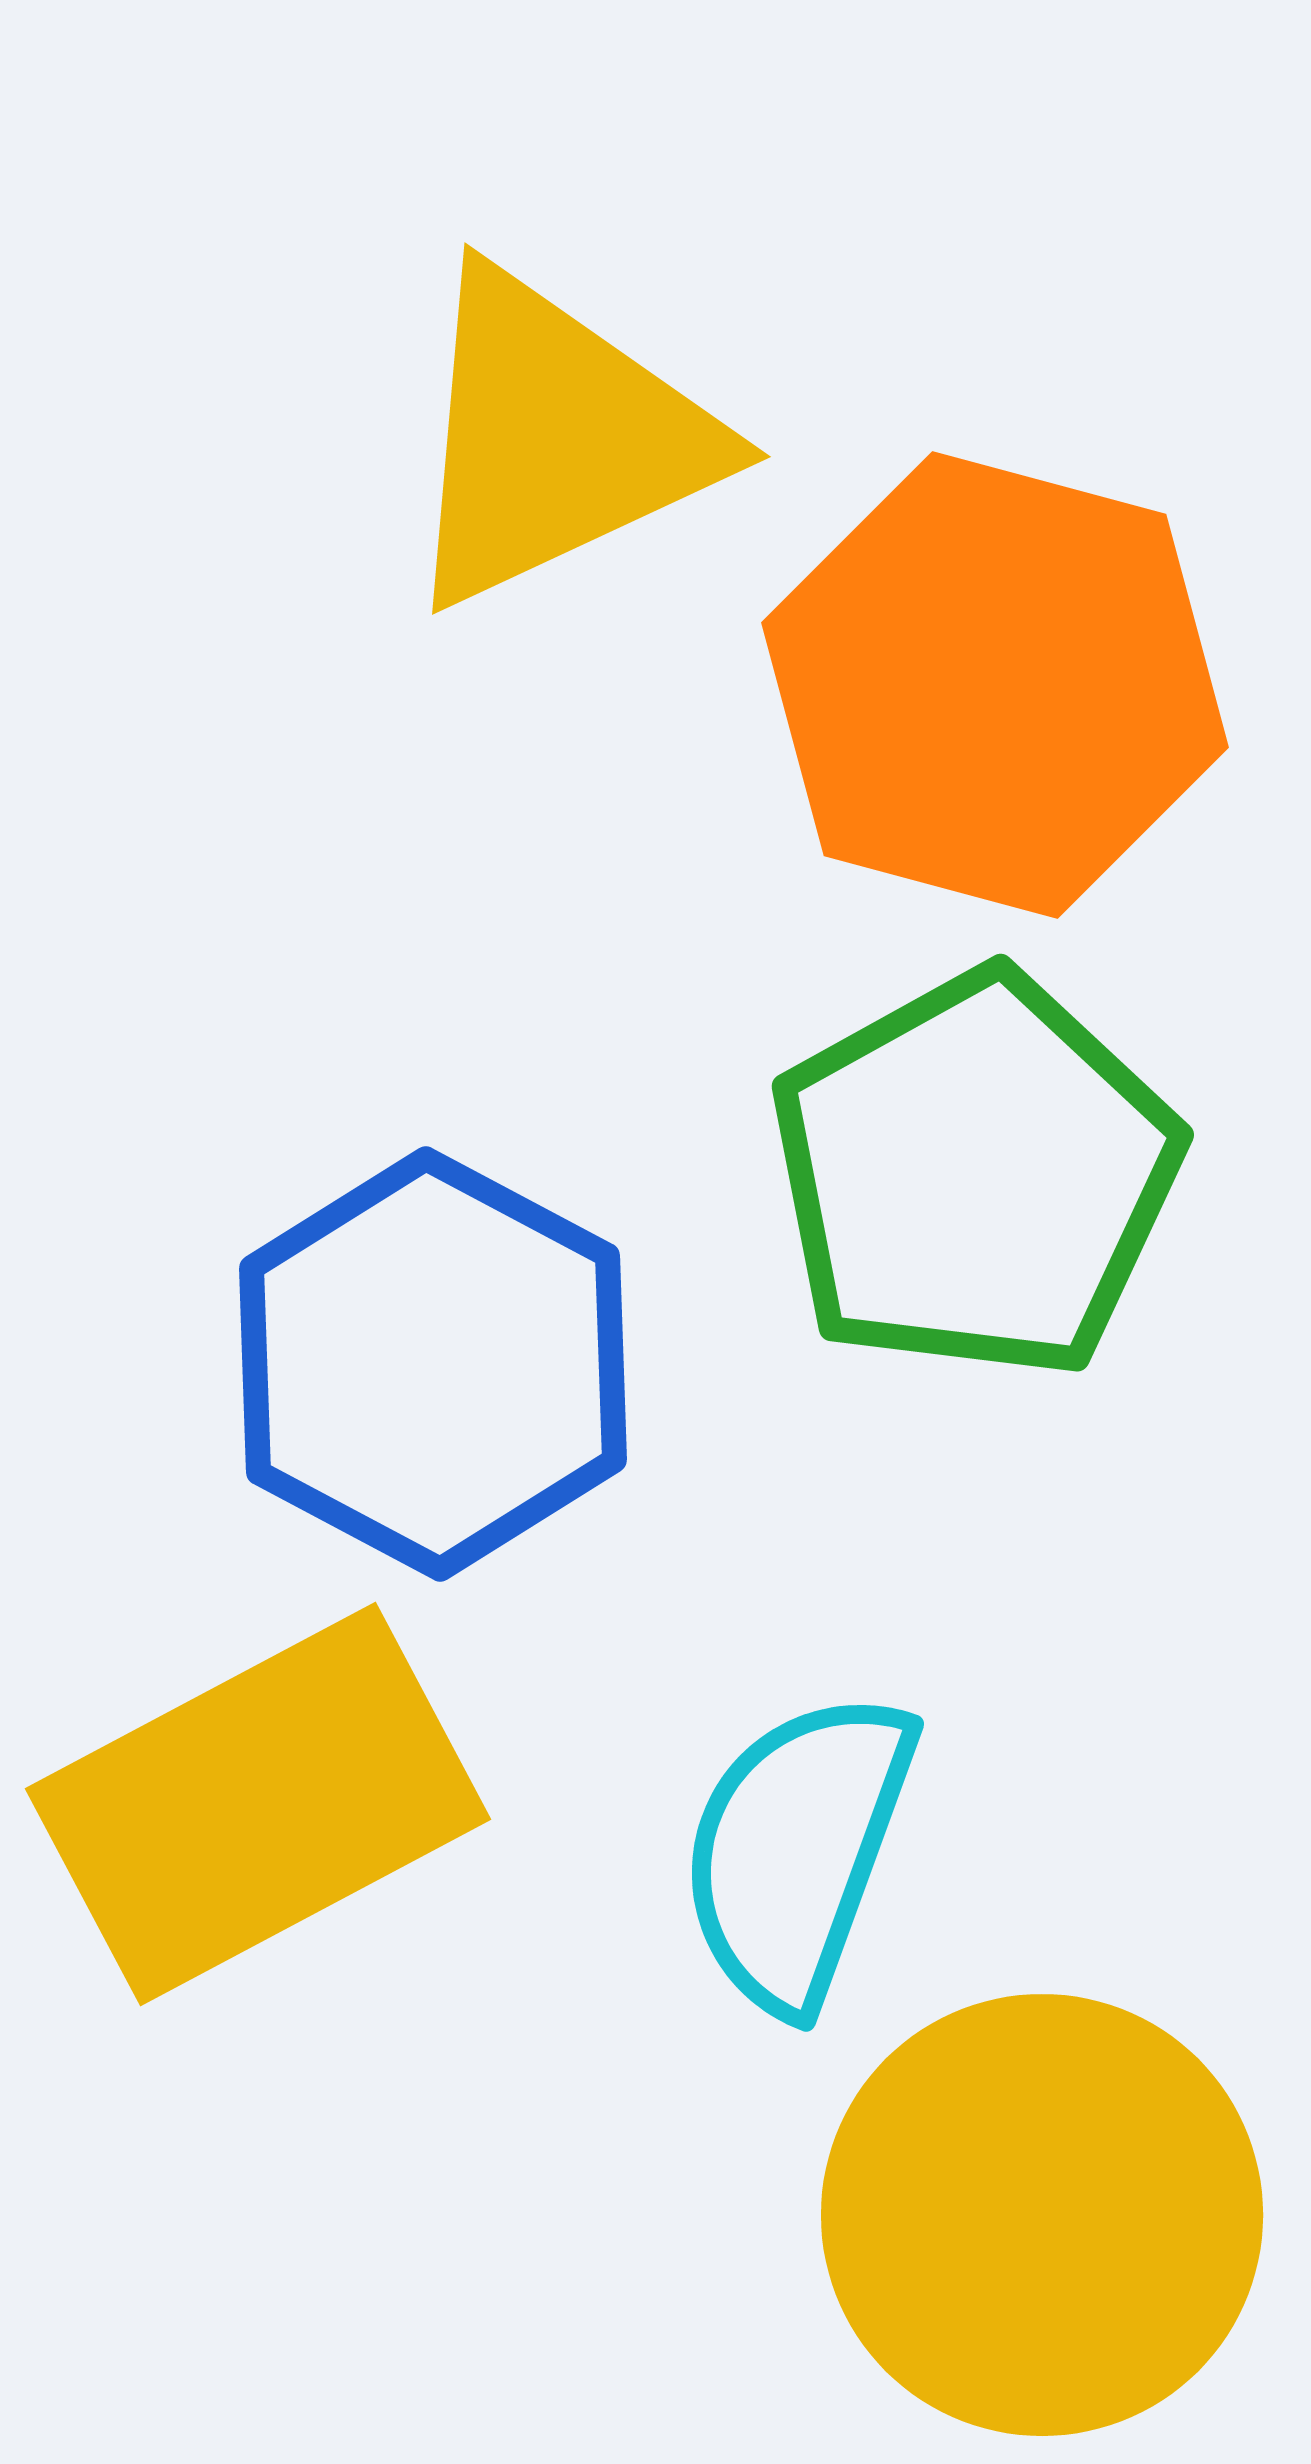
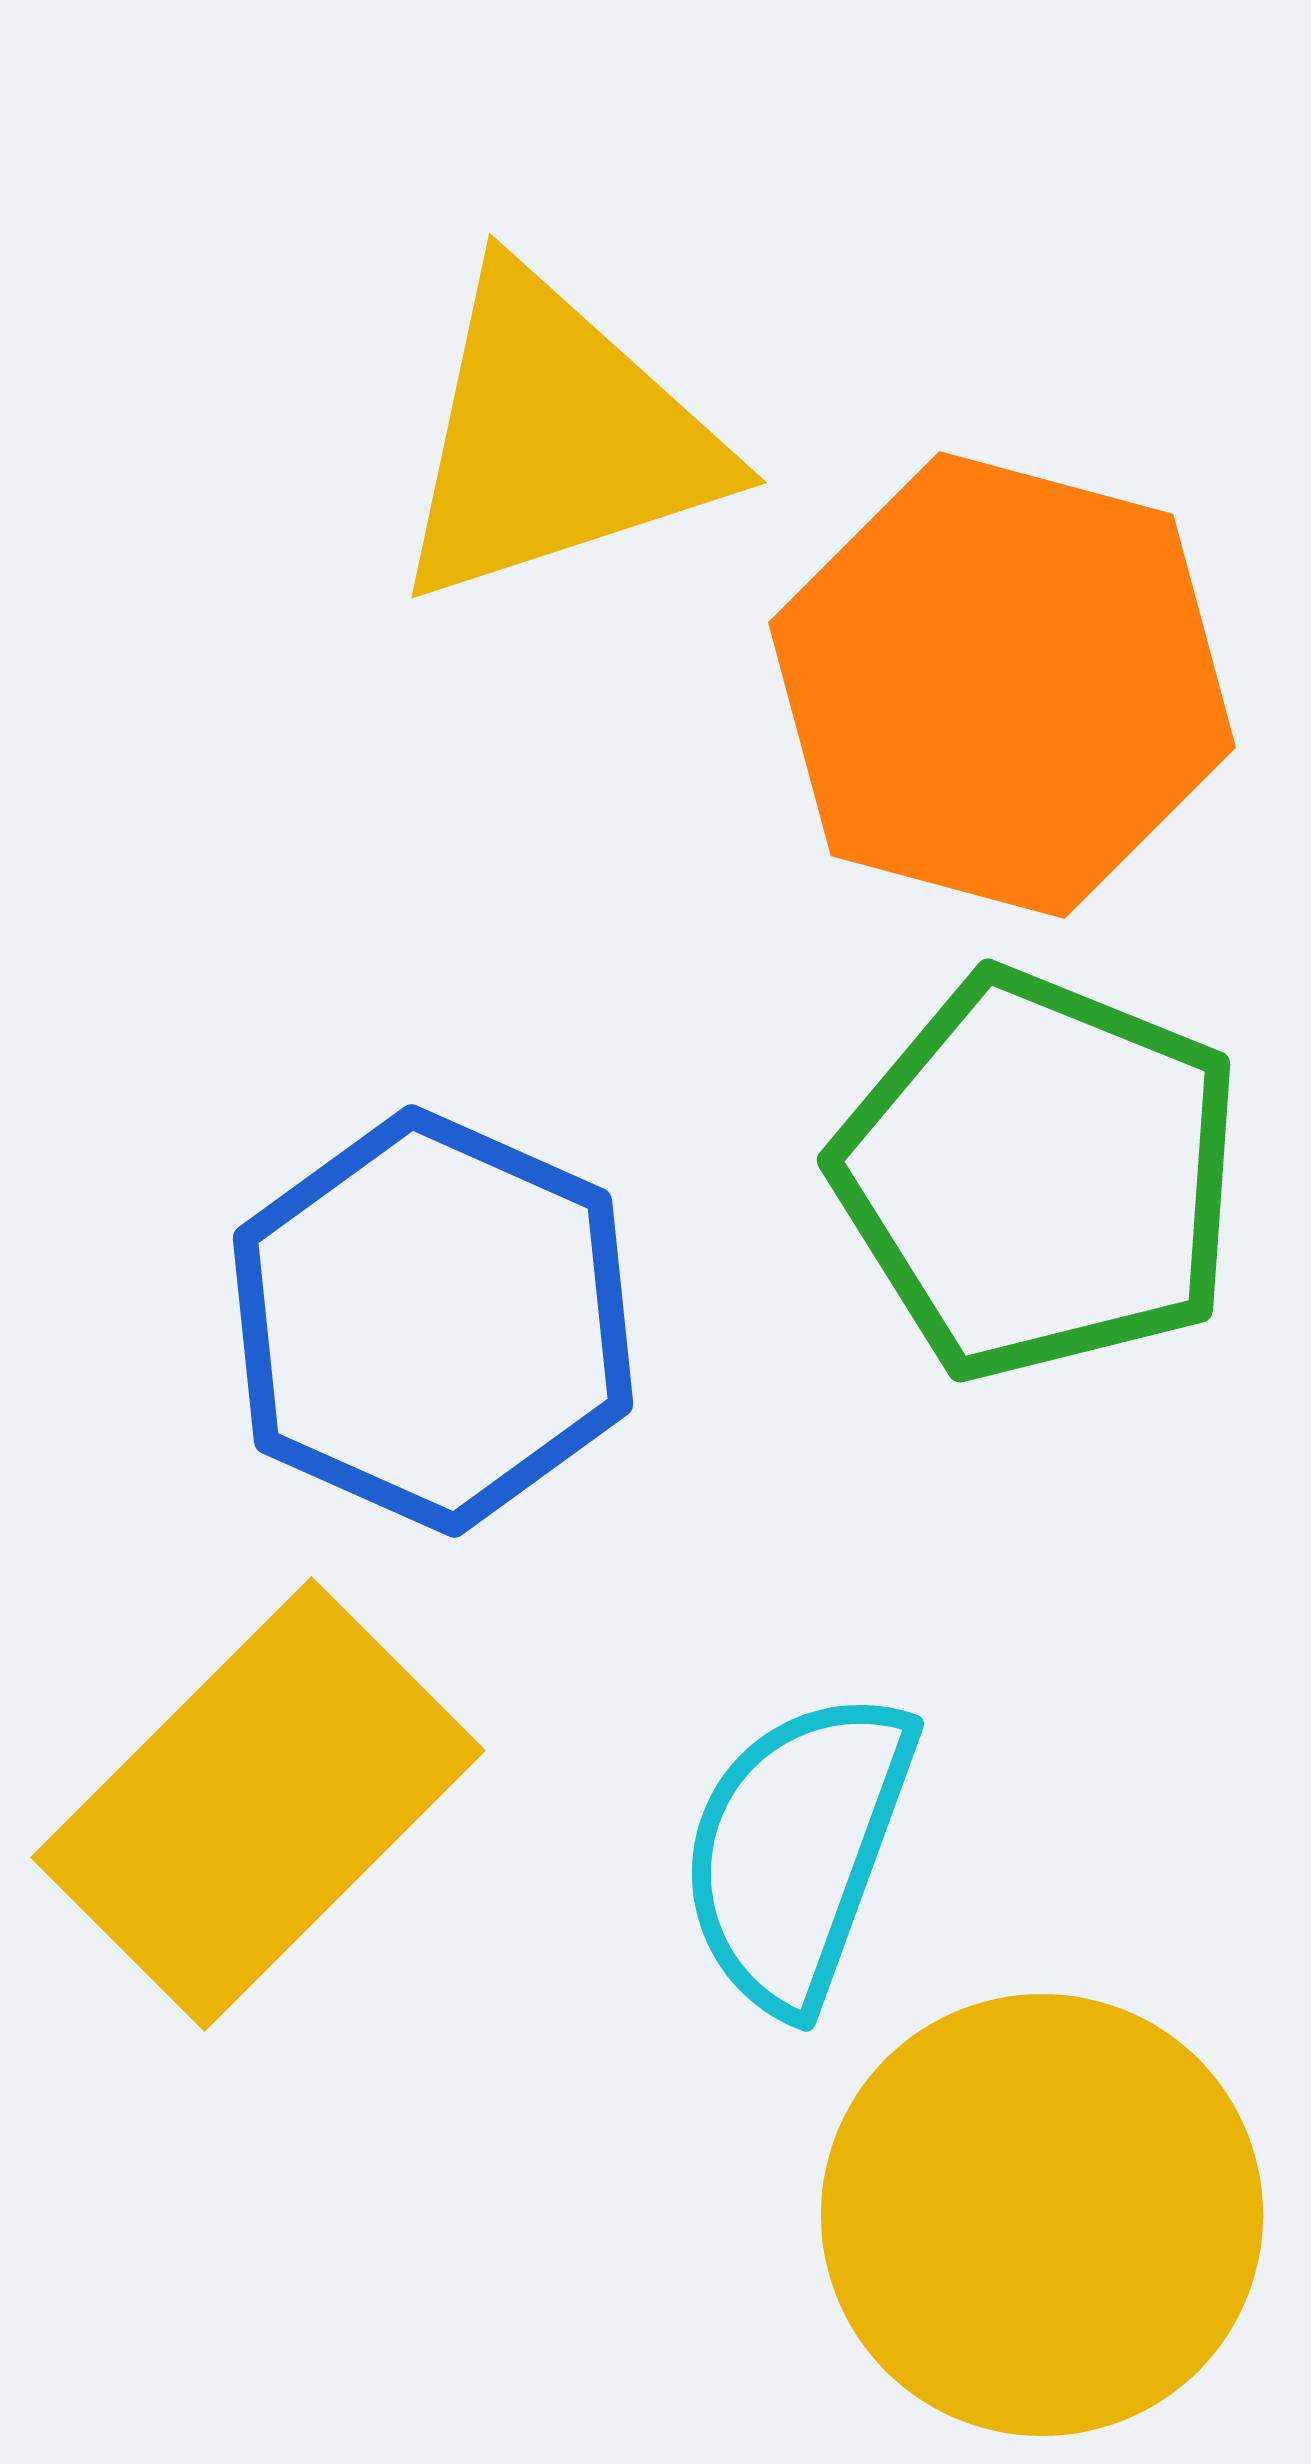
yellow triangle: rotated 7 degrees clockwise
orange hexagon: moved 7 px right
green pentagon: moved 64 px right; rotated 21 degrees counterclockwise
blue hexagon: moved 43 px up; rotated 4 degrees counterclockwise
yellow rectangle: rotated 17 degrees counterclockwise
